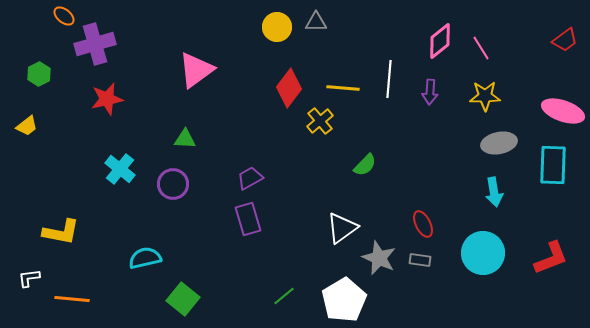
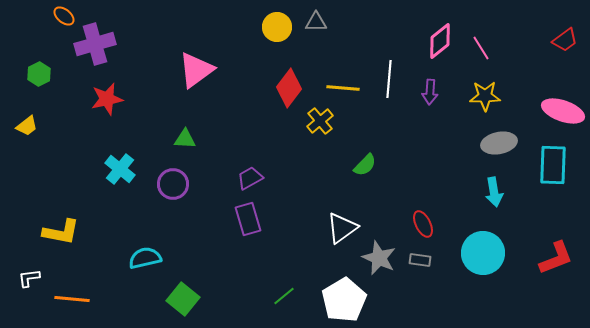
red L-shape: moved 5 px right
